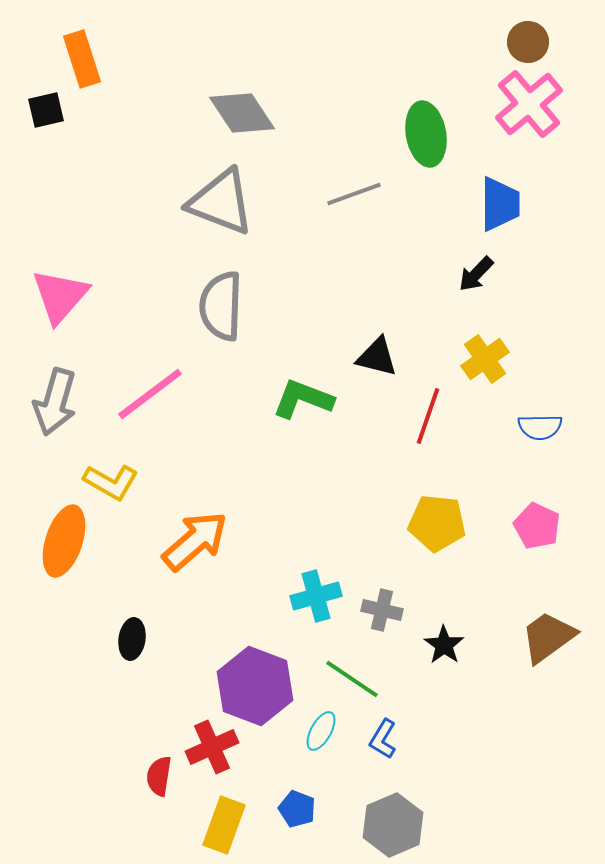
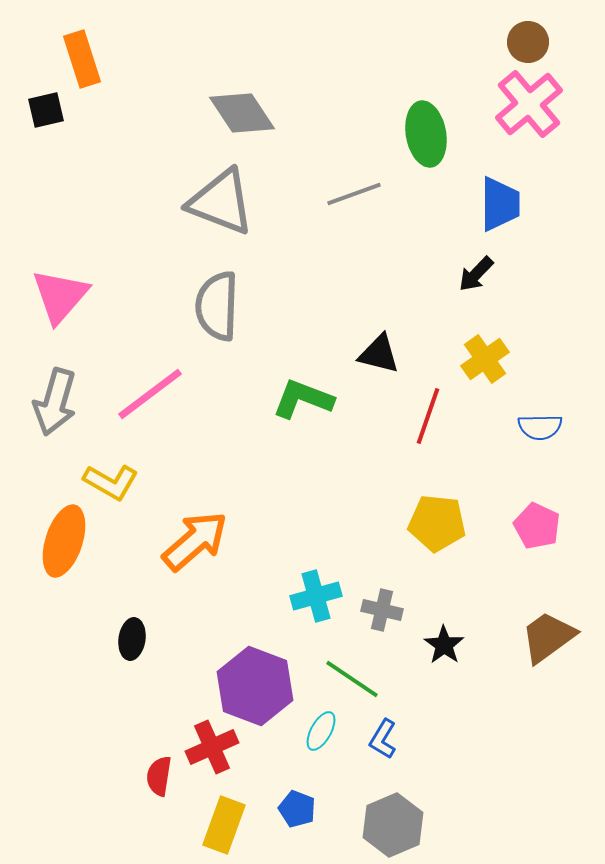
gray semicircle: moved 4 px left
black triangle: moved 2 px right, 3 px up
